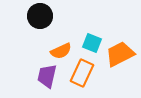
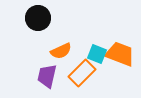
black circle: moved 2 px left, 2 px down
cyan square: moved 5 px right, 11 px down
orange trapezoid: rotated 48 degrees clockwise
orange rectangle: rotated 20 degrees clockwise
